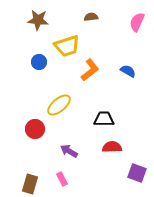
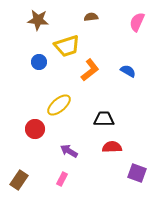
pink rectangle: rotated 56 degrees clockwise
brown rectangle: moved 11 px left, 4 px up; rotated 18 degrees clockwise
